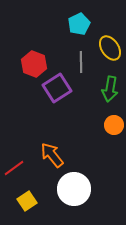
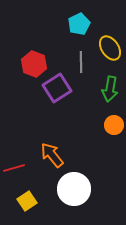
red line: rotated 20 degrees clockwise
